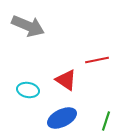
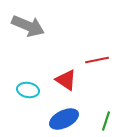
blue ellipse: moved 2 px right, 1 px down
